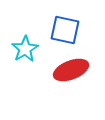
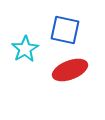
red ellipse: moved 1 px left
